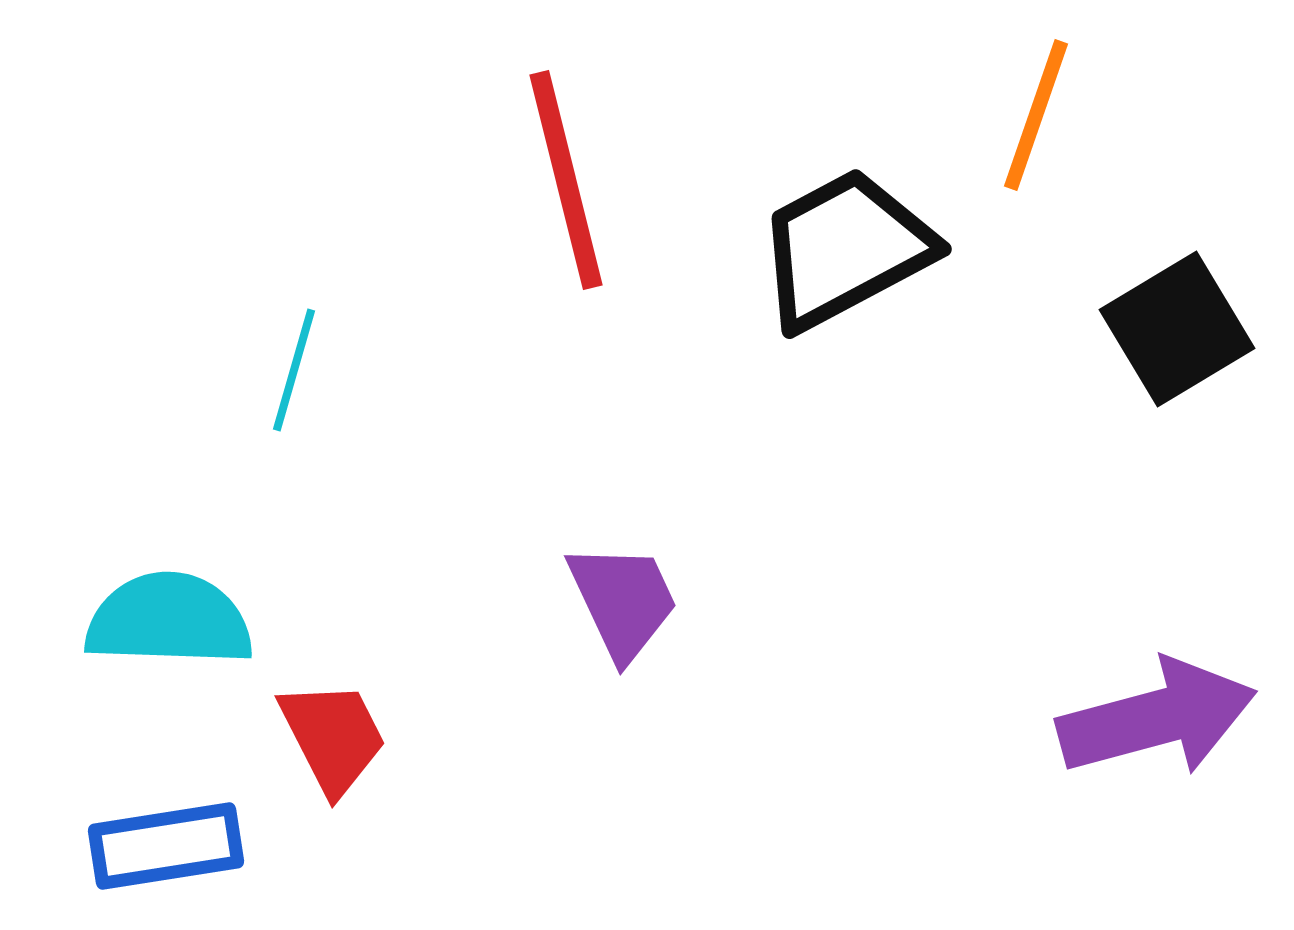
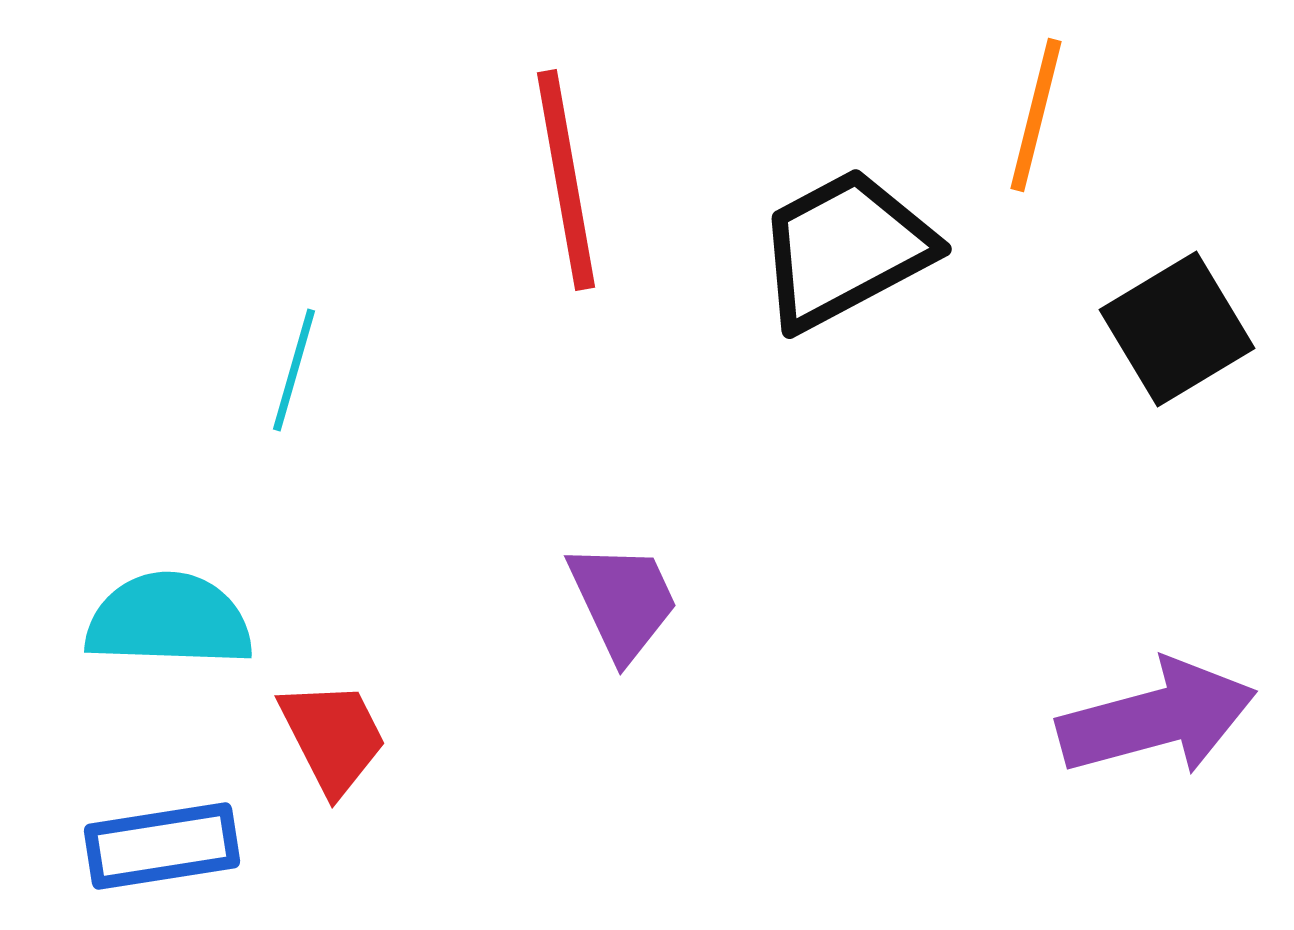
orange line: rotated 5 degrees counterclockwise
red line: rotated 4 degrees clockwise
blue rectangle: moved 4 px left
